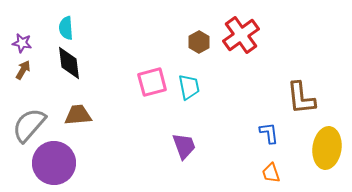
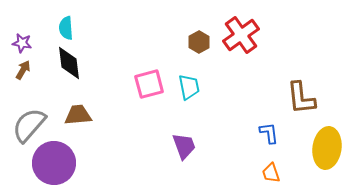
pink square: moved 3 px left, 2 px down
